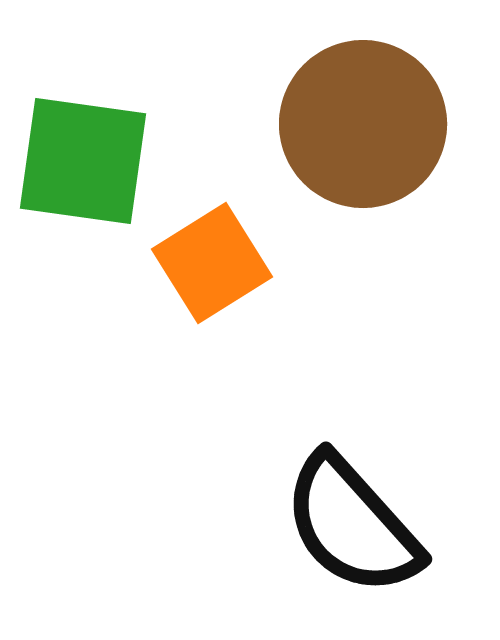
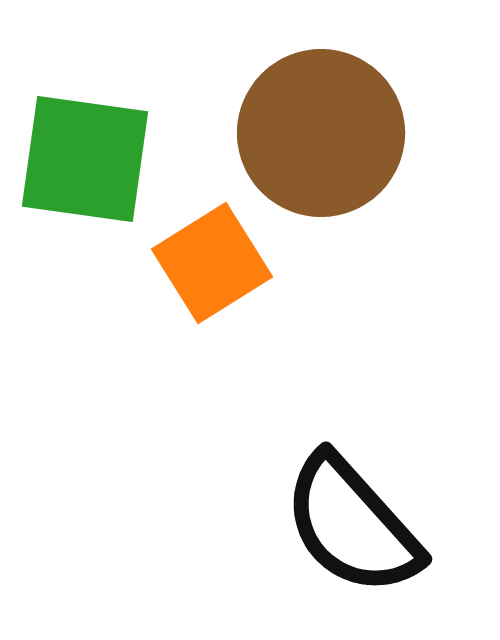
brown circle: moved 42 px left, 9 px down
green square: moved 2 px right, 2 px up
